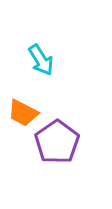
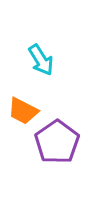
orange trapezoid: moved 2 px up
